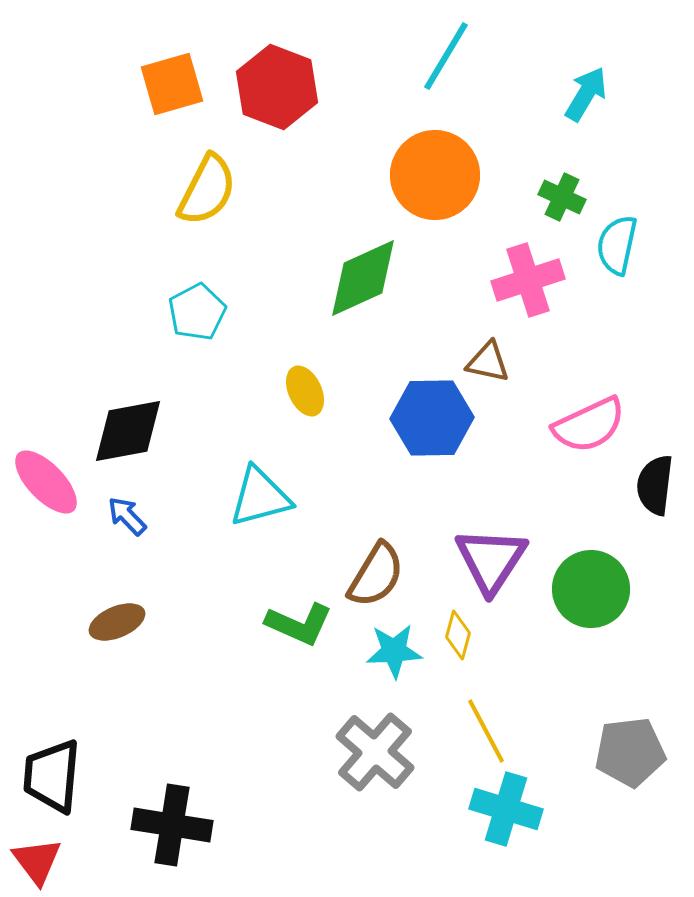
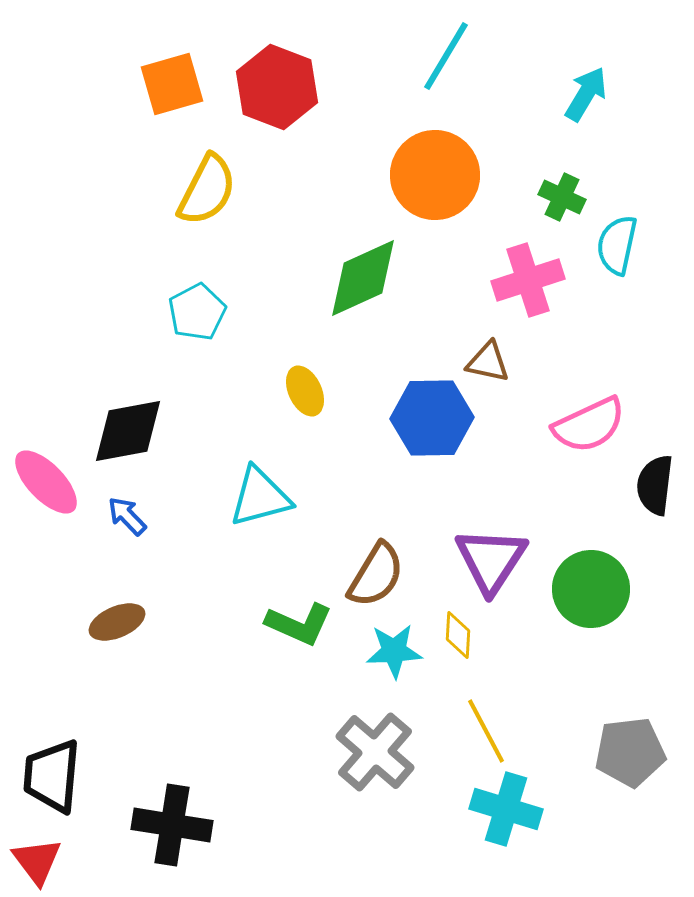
yellow diamond: rotated 12 degrees counterclockwise
